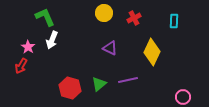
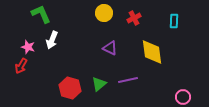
green L-shape: moved 4 px left, 3 px up
pink star: rotated 16 degrees counterclockwise
yellow diamond: rotated 32 degrees counterclockwise
